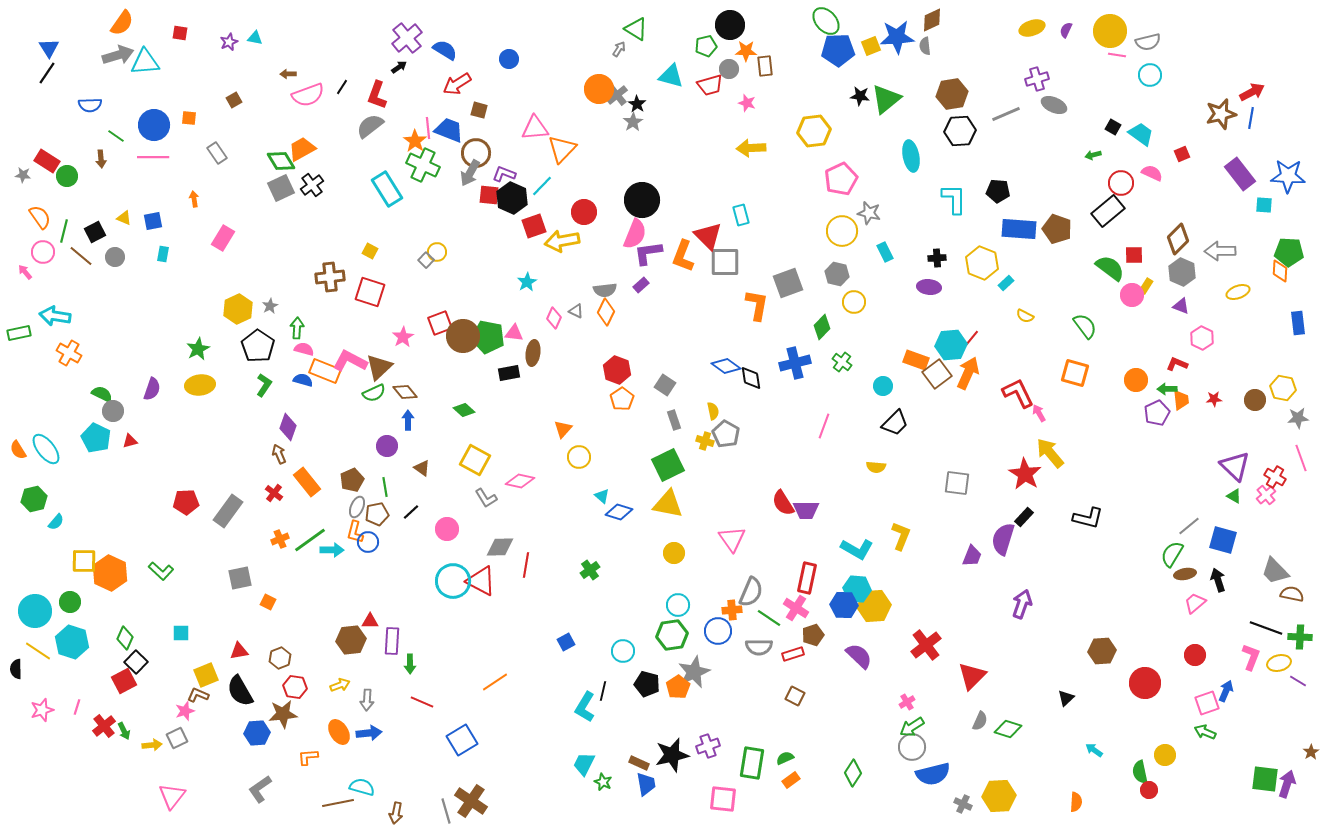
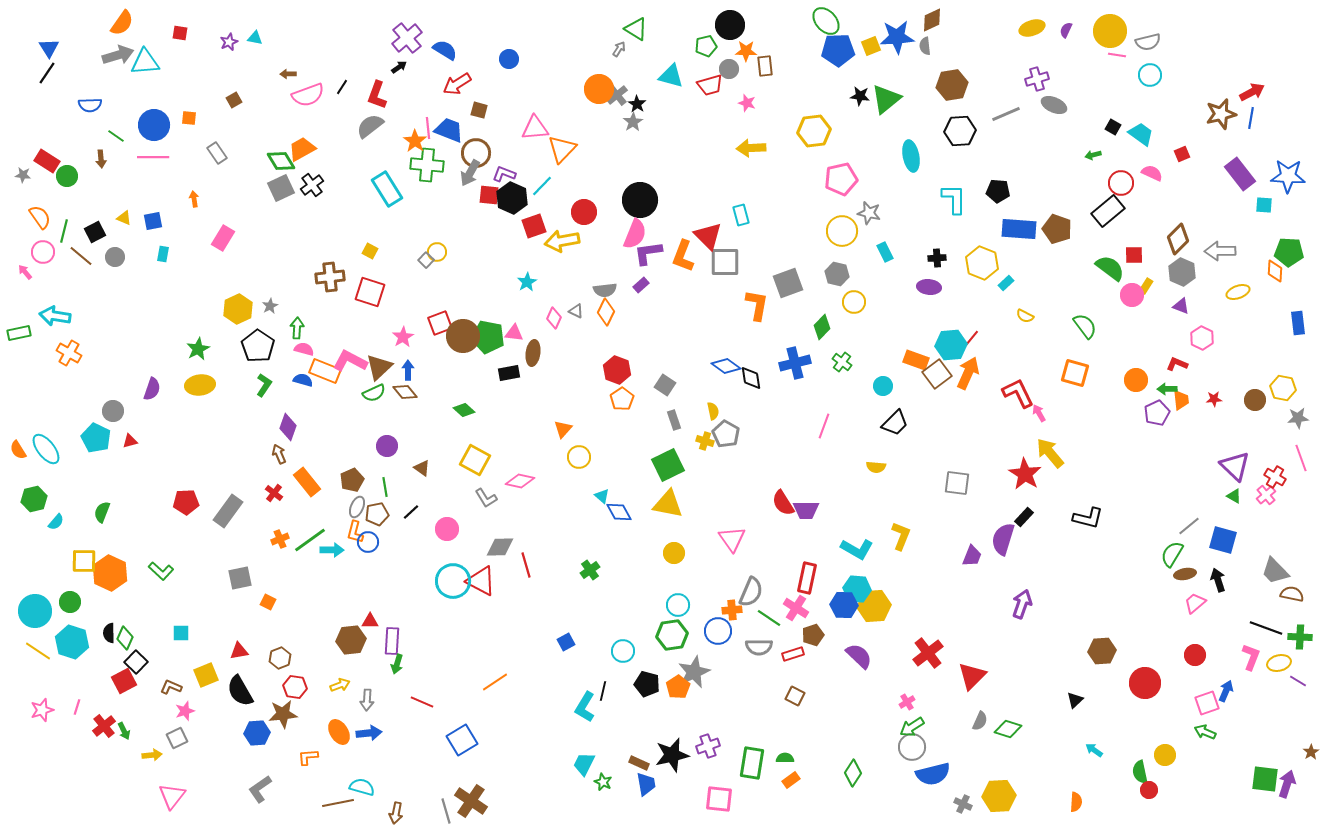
brown hexagon at (952, 94): moved 9 px up
green cross at (423, 165): moved 4 px right; rotated 20 degrees counterclockwise
pink pentagon at (841, 179): rotated 12 degrees clockwise
black circle at (642, 200): moved 2 px left
orange diamond at (1280, 271): moved 5 px left
green semicircle at (102, 394): moved 118 px down; rotated 95 degrees counterclockwise
blue arrow at (408, 420): moved 50 px up
blue diamond at (619, 512): rotated 44 degrees clockwise
red line at (526, 565): rotated 25 degrees counterclockwise
red cross at (926, 645): moved 2 px right, 8 px down
green arrow at (410, 664): moved 13 px left; rotated 18 degrees clockwise
black semicircle at (16, 669): moved 93 px right, 36 px up
brown L-shape at (198, 695): moved 27 px left, 8 px up
black triangle at (1066, 698): moved 9 px right, 2 px down
yellow arrow at (152, 745): moved 10 px down
green semicircle at (785, 758): rotated 24 degrees clockwise
pink square at (723, 799): moved 4 px left
